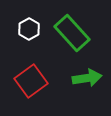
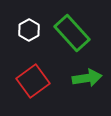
white hexagon: moved 1 px down
red square: moved 2 px right
